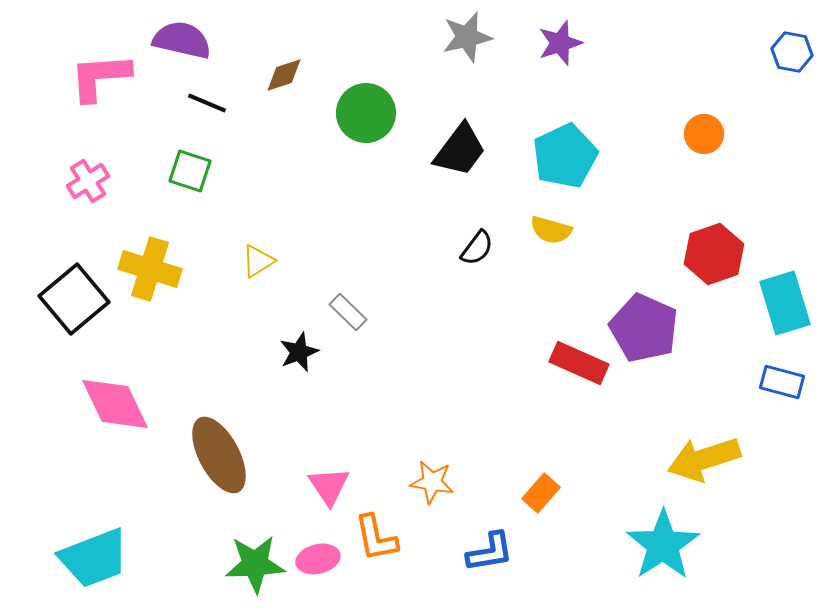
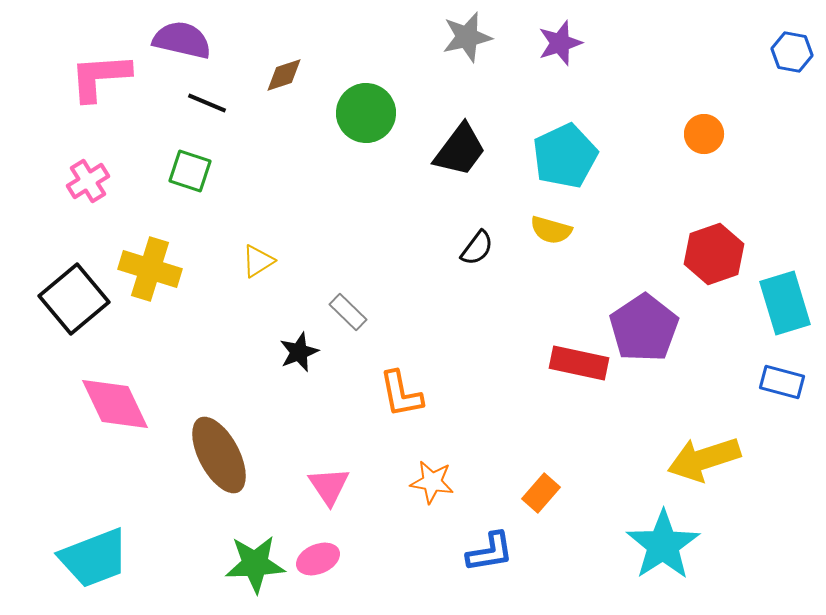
purple pentagon: rotated 14 degrees clockwise
red rectangle: rotated 12 degrees counterclockwise
orange L-shape: moved 25 px right, 144 px up
pink ellipse: rotated 9 degrees counterclockwise
